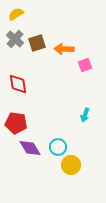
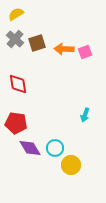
pink square: moved 13 px up
cyan circle: moved 3 px left, 1 px down
